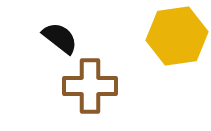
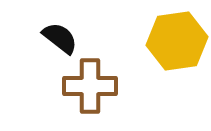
yellow hexagon: moved 5 px down
